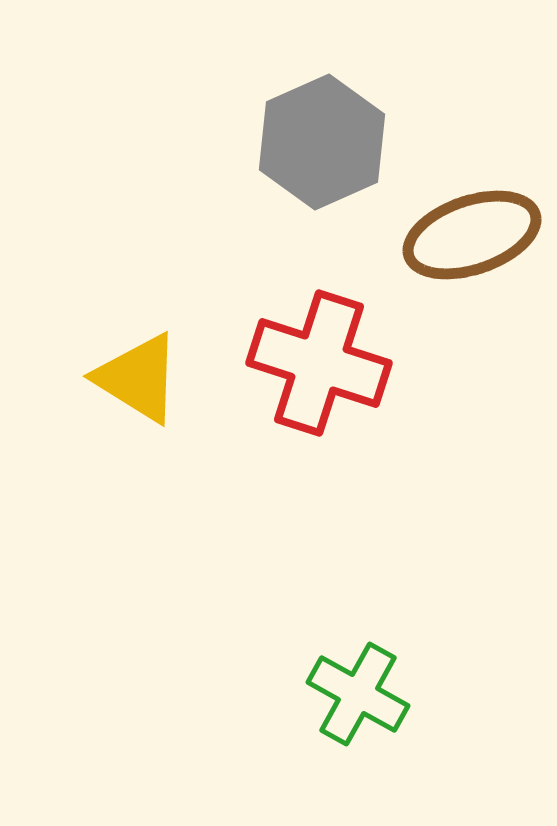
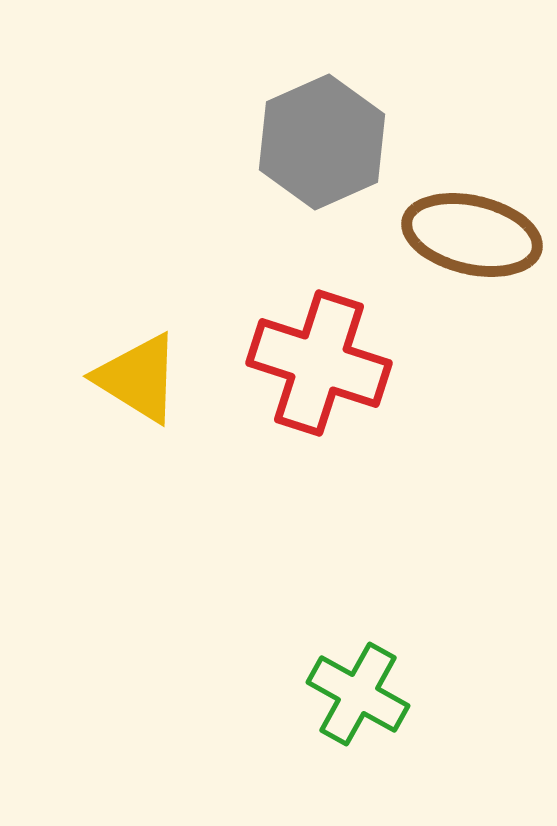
brown ellipse: rotated 32 degrees clockwise
